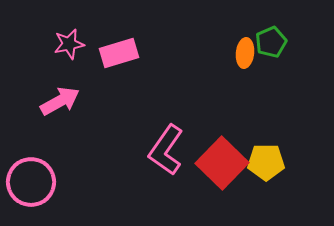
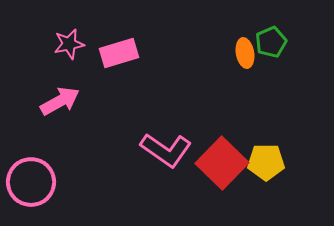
orange ellipse: rotated 16 degrees counterclockwise
pink L-shape: rotated 90 degrees counterclockwise
